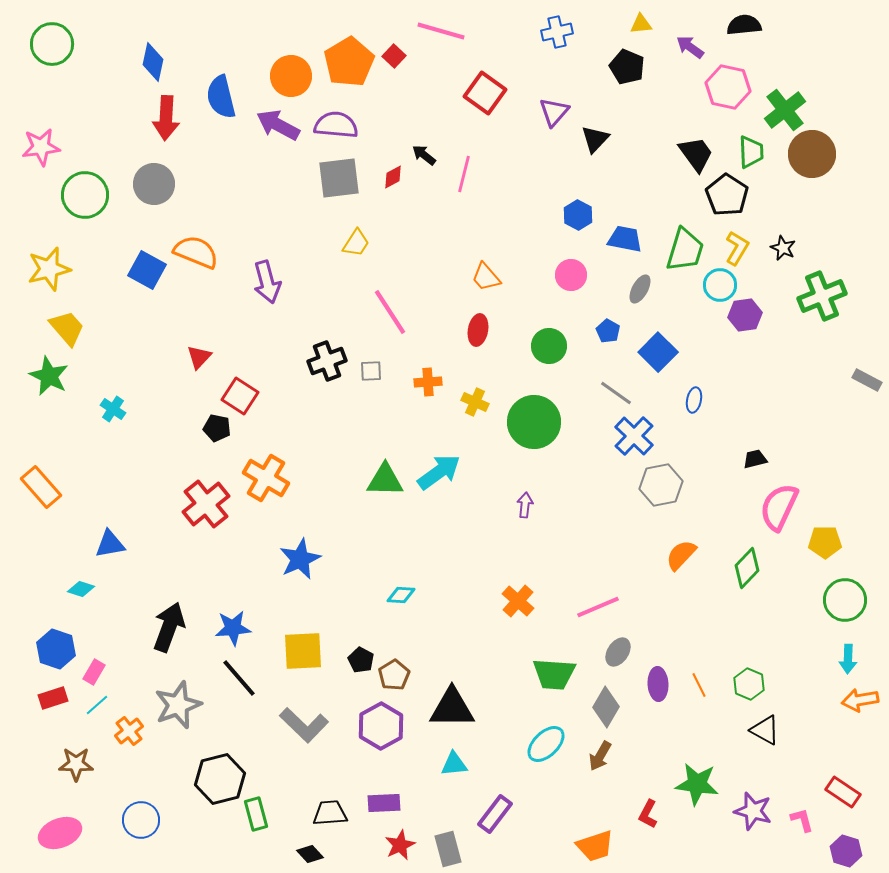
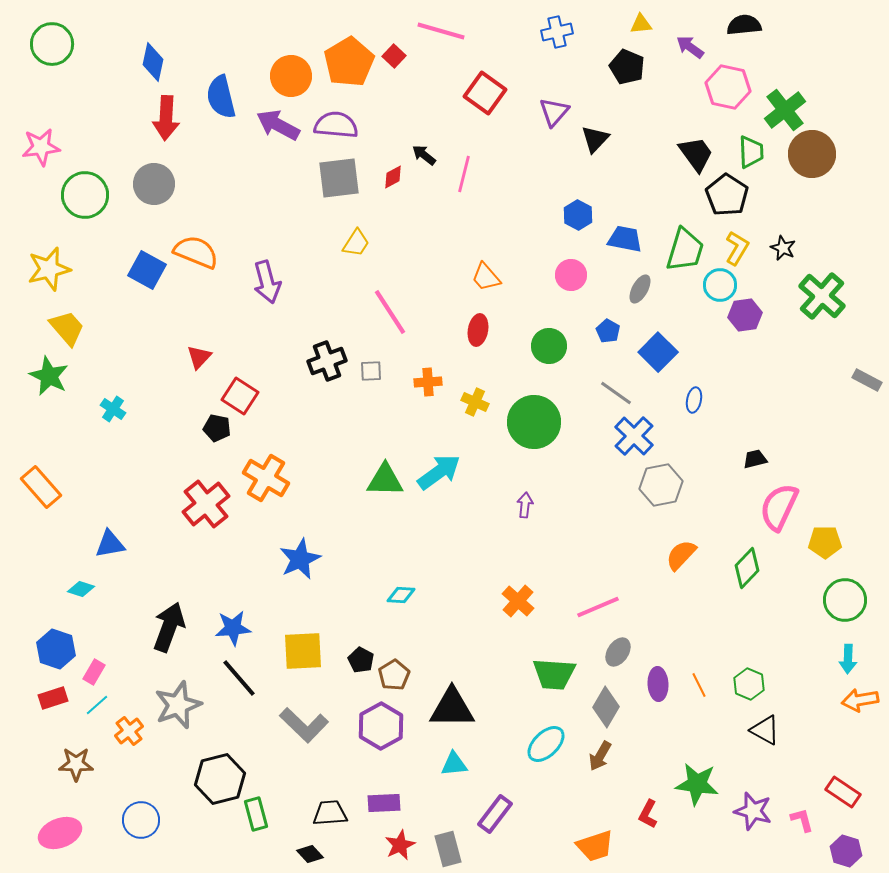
green cross at (822, 296): rotated 27 degrees counterclockwise
